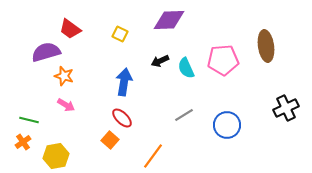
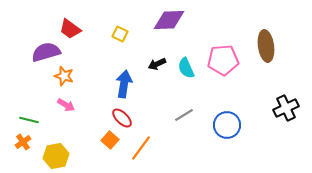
black arrow: moved 3 px left, 3 px down
blue arrow: moved 2 px down
orange line: moved 12 px left, 8 px up
